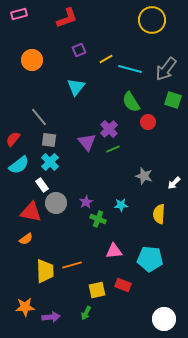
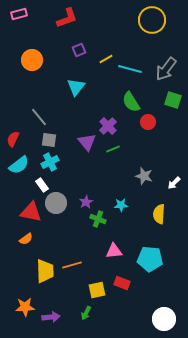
purple cross: moved 1 px left, 3 px up
red semicircle: rotated 14 degrees counterclockwise
cyan cross: rotated 18 degrees clockwise
red rectangle: moved 1 px left, 2 px up
